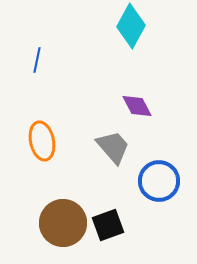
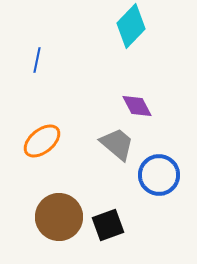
cyan diamond: rotated 15 degrees clockwise
orange ellipse: rotated 63 degrees clockwise
gray trapezoid: moved 4 px right, 3 px up; rotated 9 degrees counterclockwise
blue circle: moved 6 px up
brown circle: moved 4 px left, 6 px up
